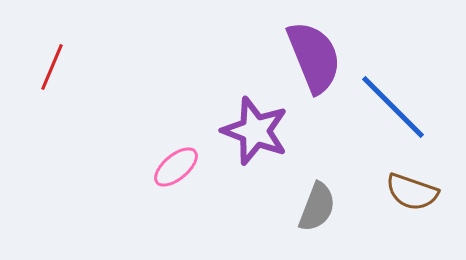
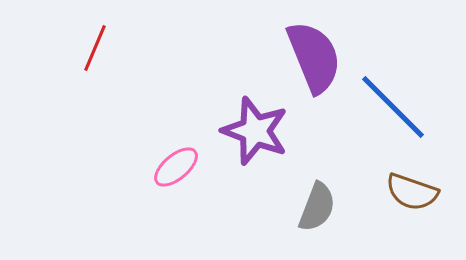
red line: moved 43 px right, 19 px up
